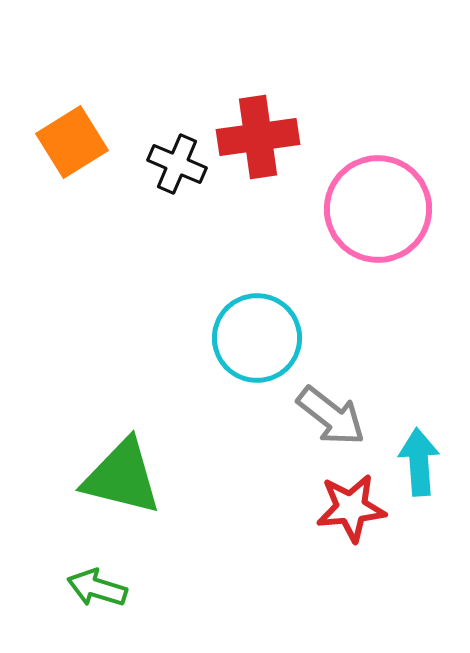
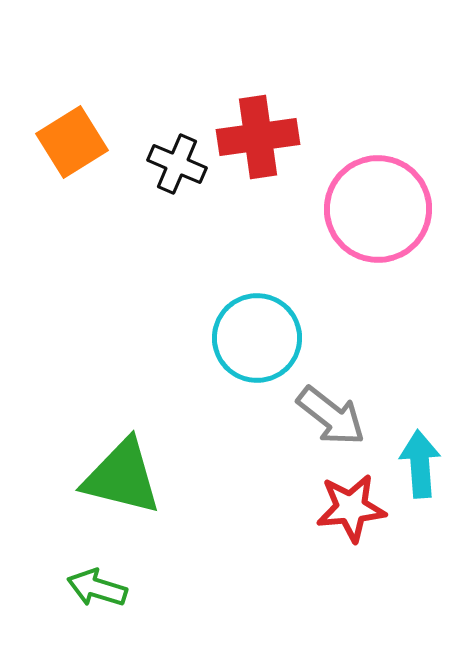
cyan arrow: moved 1 px right, 2 px down
